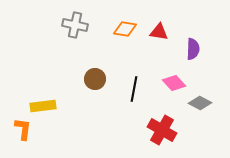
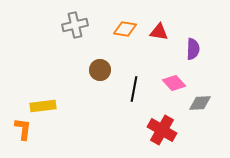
gray cross: rotated 25 degrees counterclockwise
brown circle: moved 5 px right, 9 px up
gray diamond: rotated 30 degrees counterclockwise
